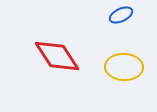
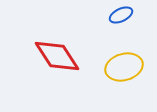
yellow ellipse: rotated 18 degrees counterclockwise
